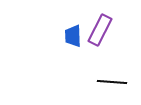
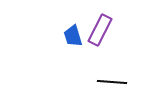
blue trapezoid: rotated 15 degrees counterclockwise
